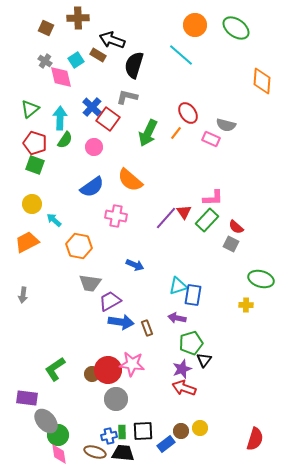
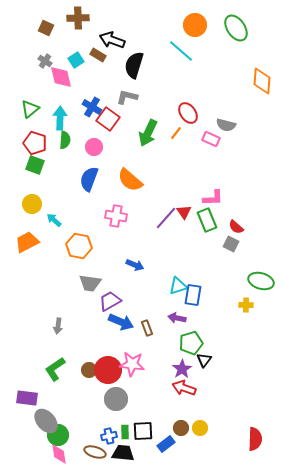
green ellipse at (236, 28): rotated 20 degrees clockwise
cyan line at (181, 55): moved 4 px up
blue cross at (92, 107): rotated 12 degrees counterclockwise
green semicircle at (65, 140): rotated 30 degrees counterclockwise
blue semicircle at (92, 187): moved 3 px left, 8 px up; rotated 145 degrees clockwise
green rectangle at (207, 220): rotated 65 degrees counterclockwise
green ellipse at (261, 279): moved 2 px down
gray arrow at (23, 295): moved 35 px right, 31 px down
blue arrow at (121, 322): rotated 15 degrees clockwise
purple star at (182, 369): rotated 12 degrees counterclockwise
brown circle at (92, 374): moved 3 px left, 4 px up
brown circle at (181, 431): moved 3 px up
green rectangle at (122, 432): moved 3 px right
red semicircle at (255, 439): rotated 15 degrees counterclockwise
